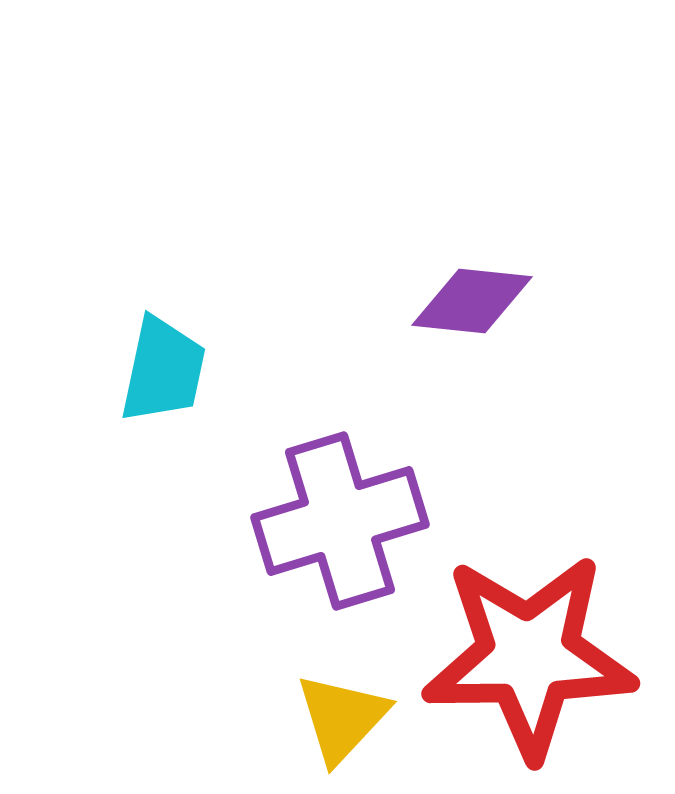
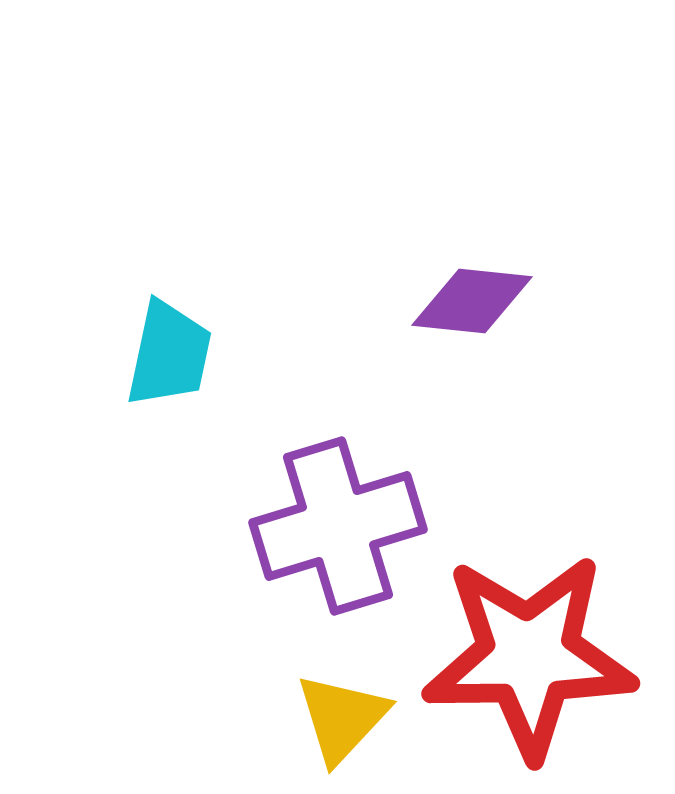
cyan trapezoid: moved 6 px right, 16 px up
purple cross: moved 2 px left, 5 px down
